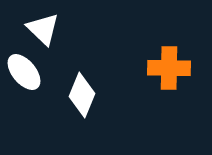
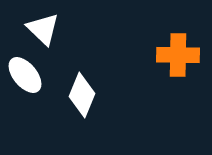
orange cross: moved 9 px right, 13 px up
white ellipse: moved 1 px right, 3 px down
